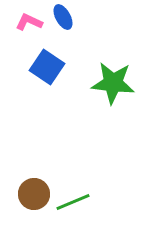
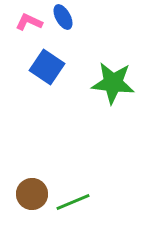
brown circle: moved 2 px left
